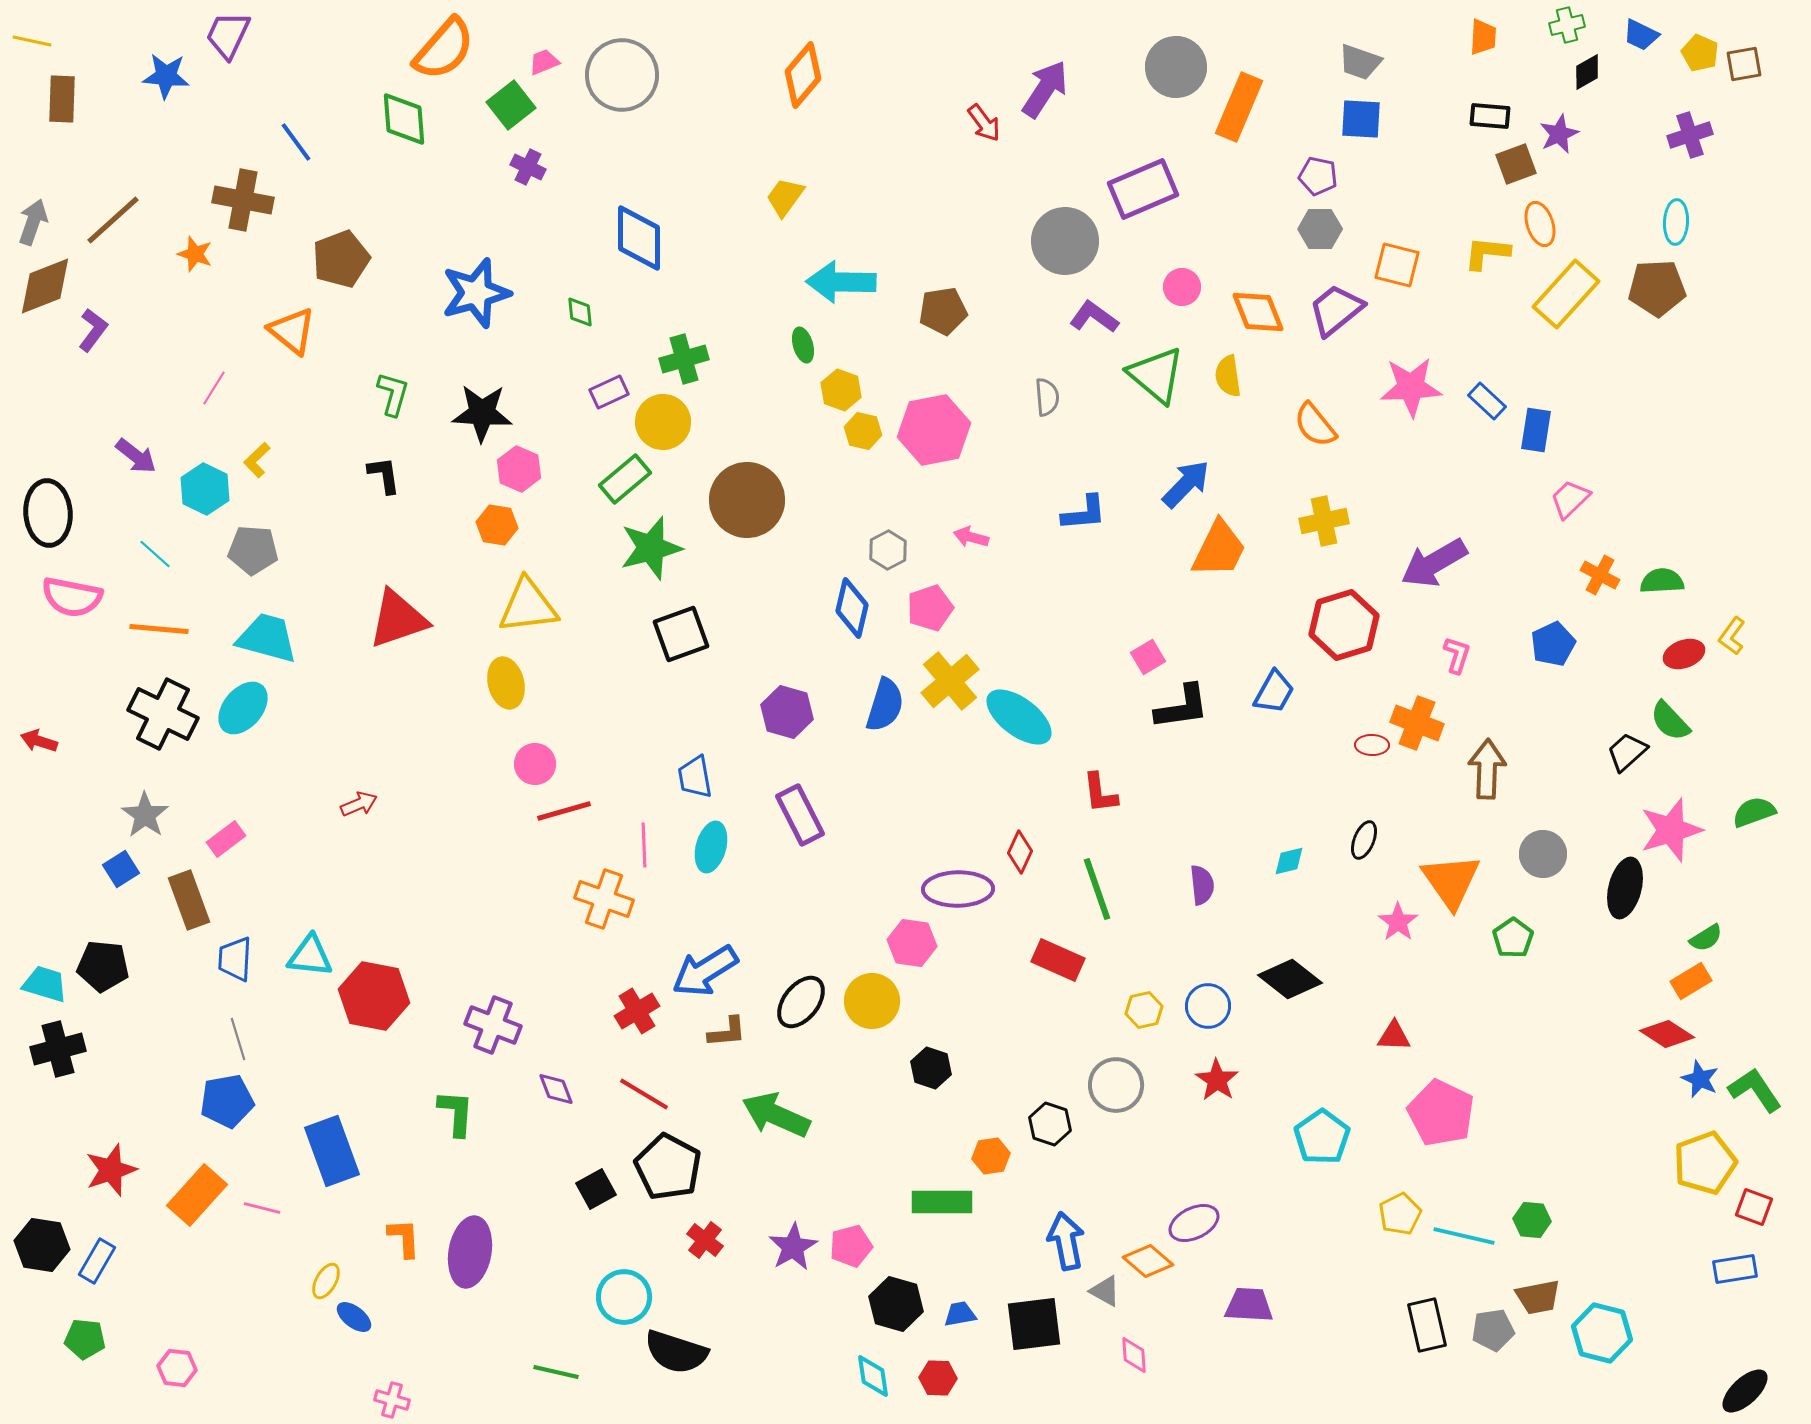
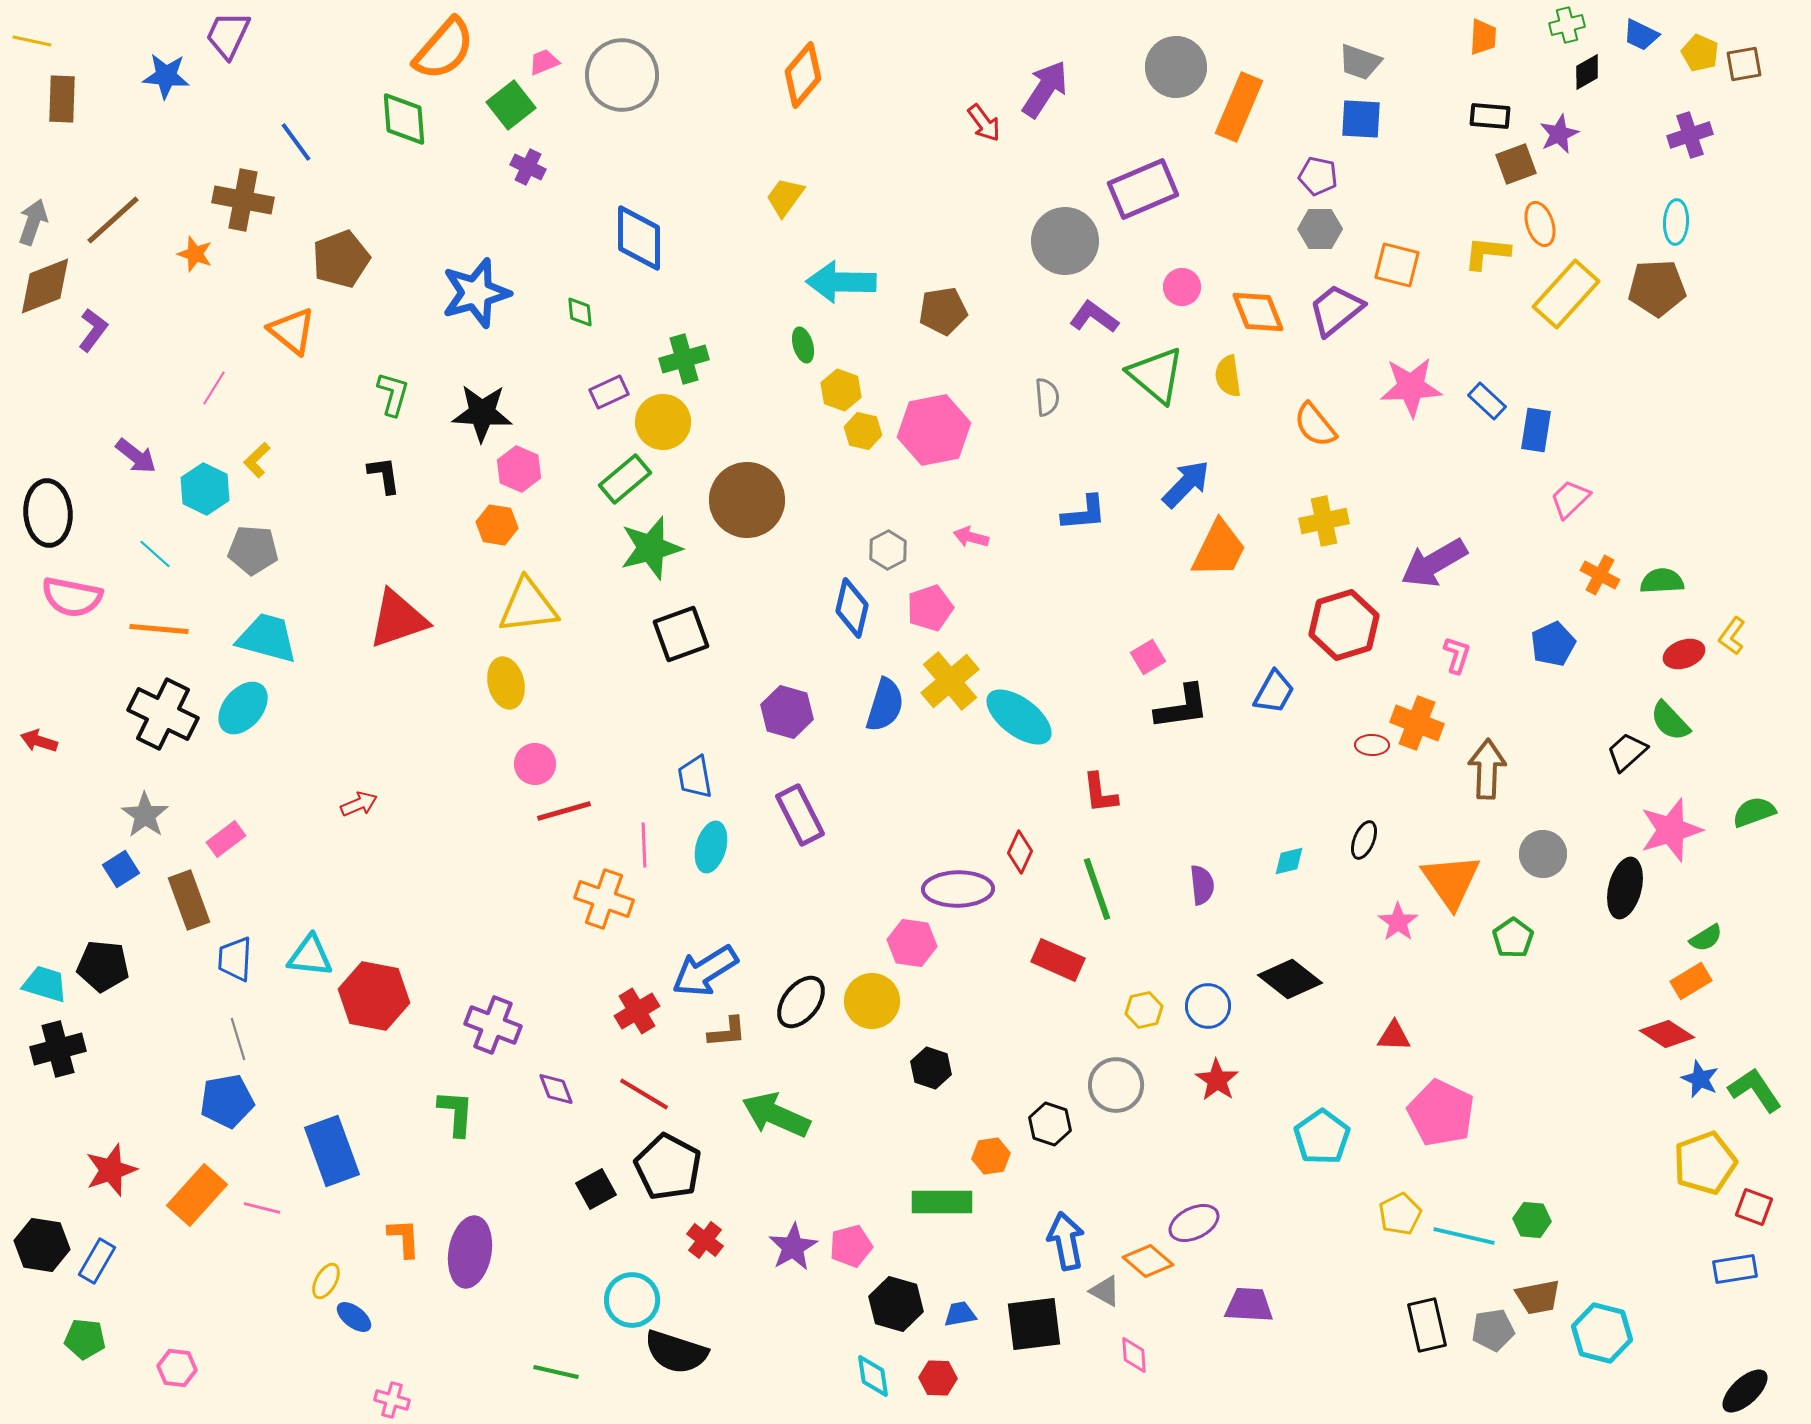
cyan circle at (624, 1297): moved 8 px right, 3 px down
